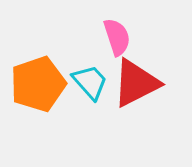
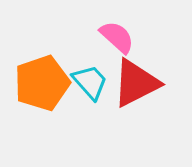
pink semicircle: rotated 30 degrees counterclockwise
orange pentagon: moved 4 px right, 1 px up
